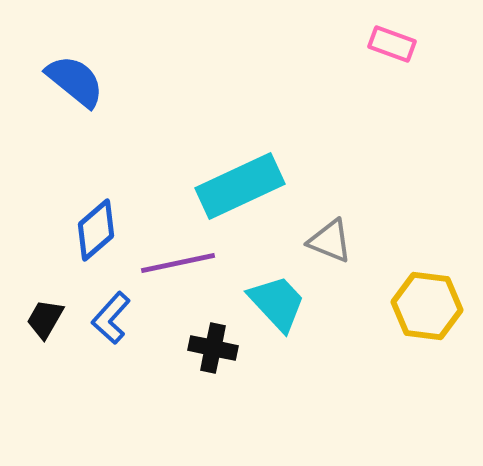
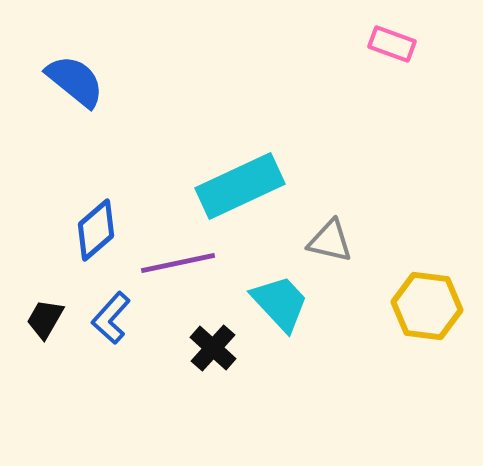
gray triangle: rotated 9 degrees counterclockwise
cyan trapezoid: moved 3 px right
black cross: rotated 30 degrees clockwise
